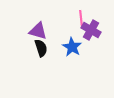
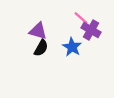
pink line: rotated 42 degrees counterclockwise
black semicircle: rotated 48 degrees clockwise
